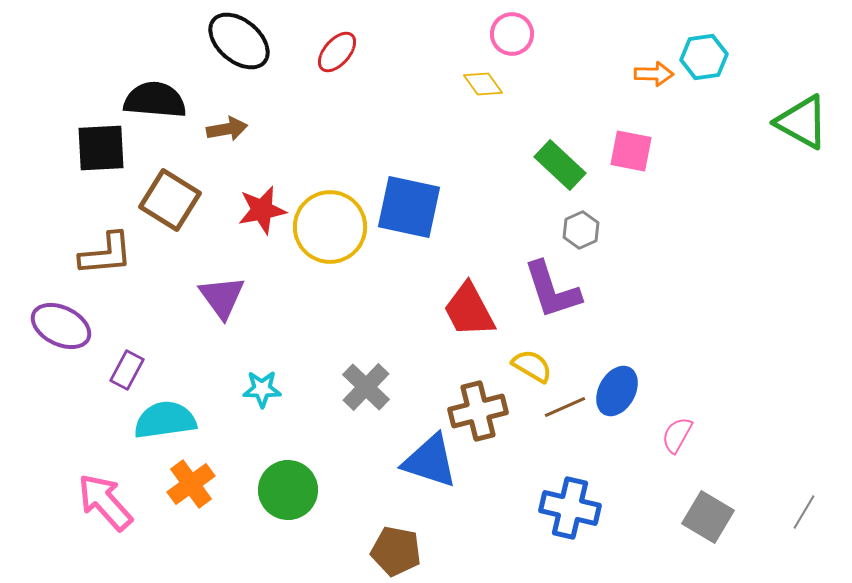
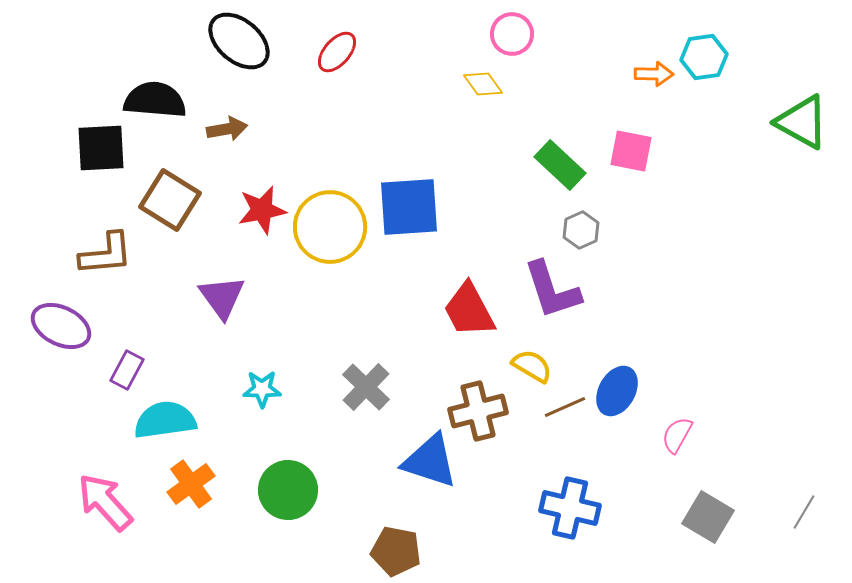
blue square: rotated 16 degrees counterclockwise
